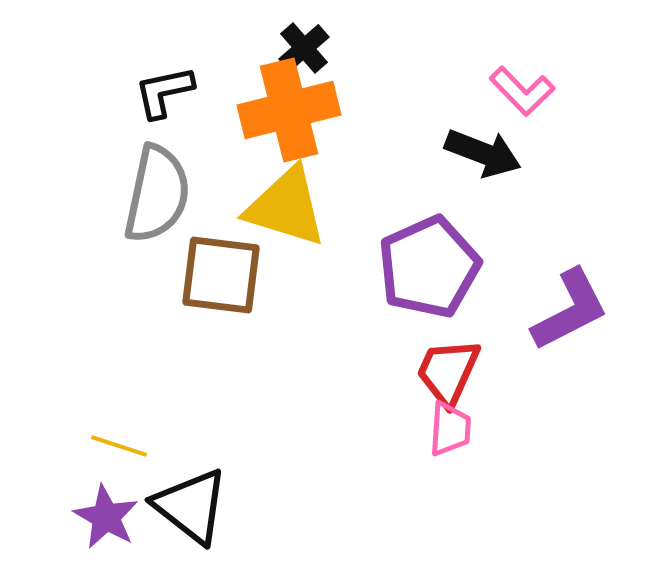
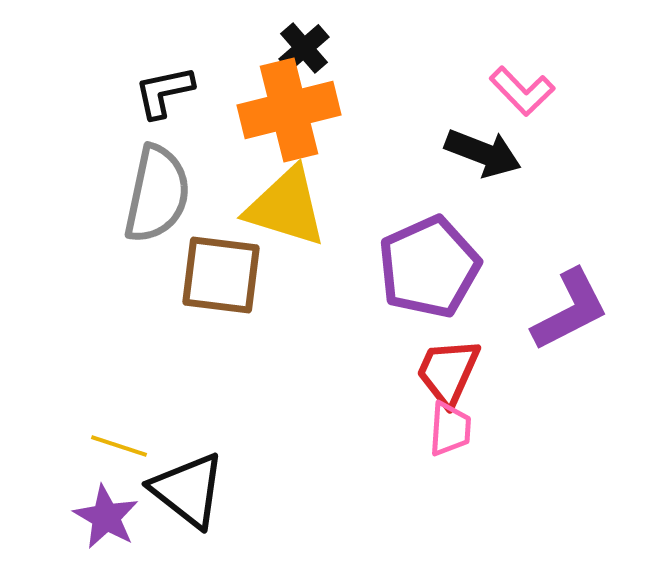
black triangle: moved 3 px left, 16 px up
